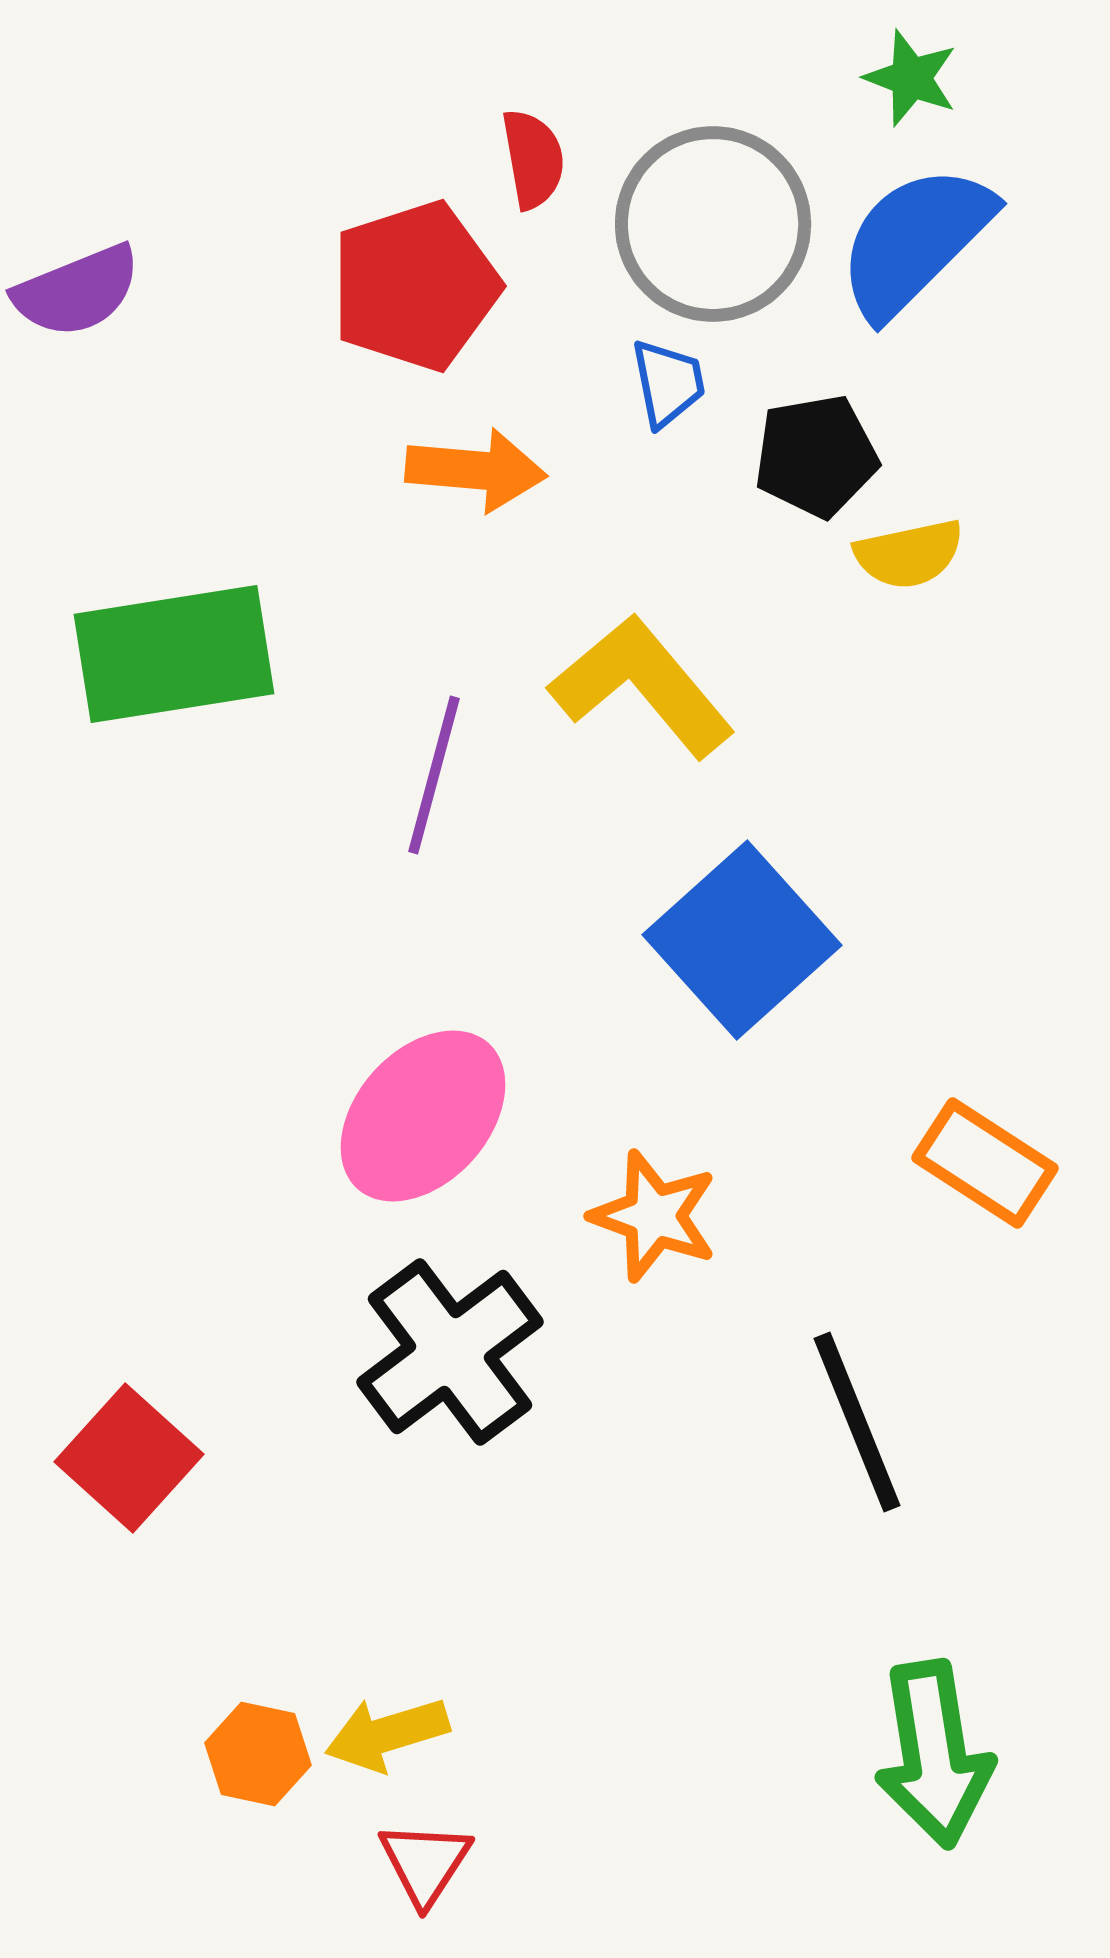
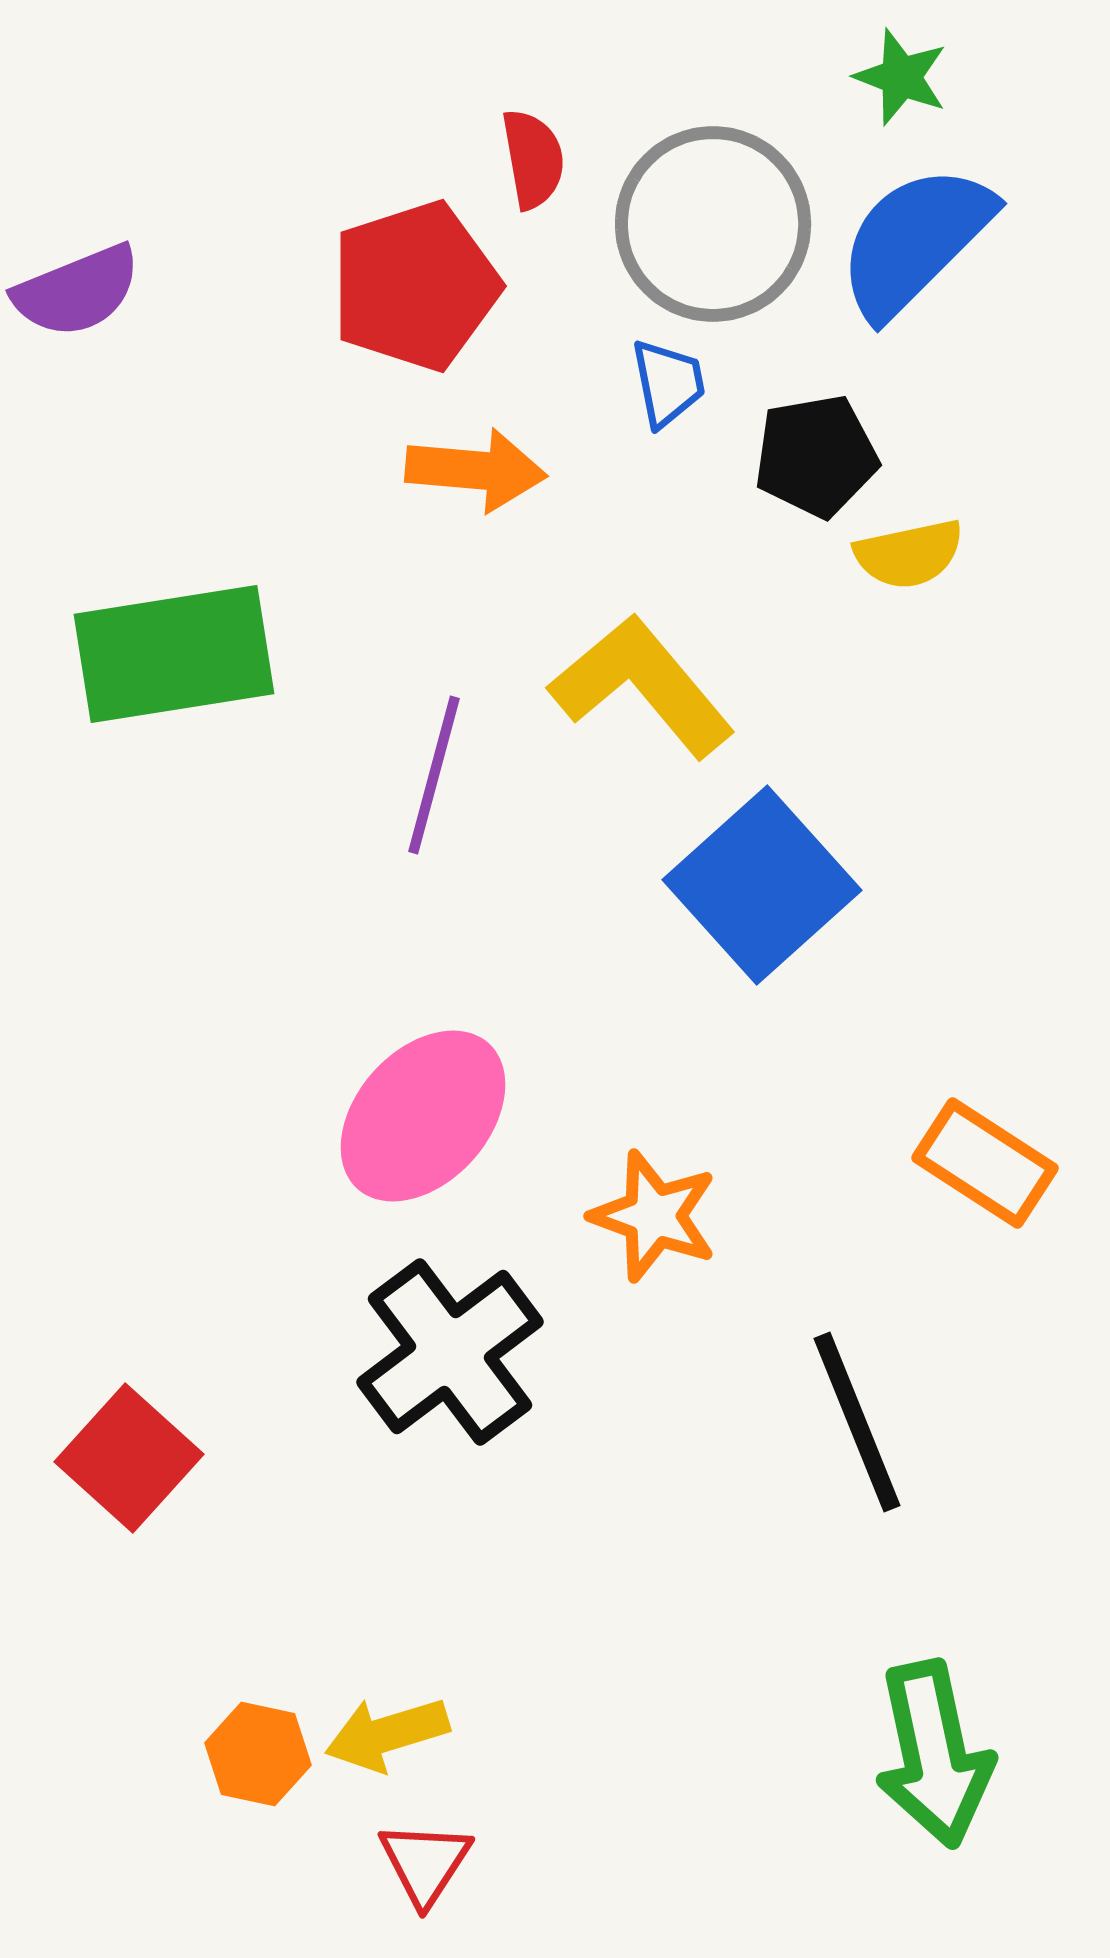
green star: moved 10 px left, 1 px up
blue square: moved 20 px right, 55 px up
green arrow: rotated 3 degrees counterclockwise
